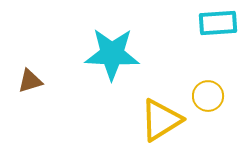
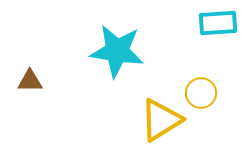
cyan star: moved 5 px right, 3 px up; rotated 6 degrees clockwise
brown triangle: rotated 16 degrees clockwise
yellow circle: moved 7 px left, 3 px up
